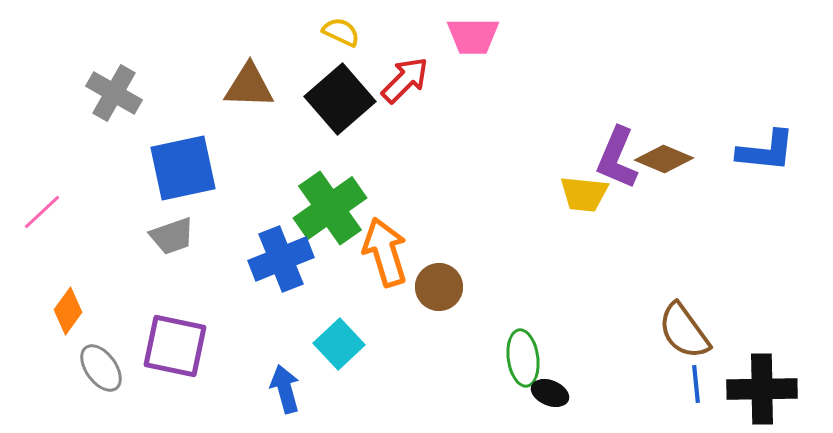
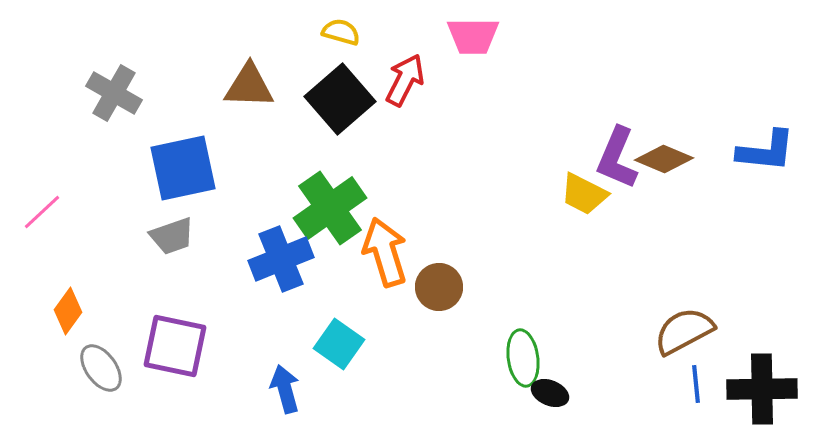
yellow semicircle: rotated 9 degrees counterclockwise
red arrow: rotated 18 degrees counterclockwise
yellow trapezoid: rotated 21 degrees clockwise
brown semicircle: rotated 98 degrees clockwise
cyan square: rotated 12 degrees counterclockwise
